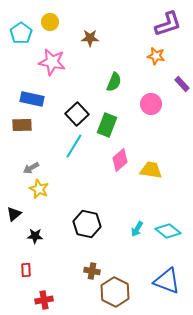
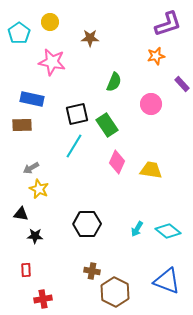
cyan pentagon: moved 2 px left
orange star: rotated 24 degrees counterclockwise
black square: rotated 30 degrees clockwise
green rectangle: rotated 55 degrees counterclockwise
pink diamond: moved 3 px left, 2 px down; rotated 25 degrees counterclockwise
black triangle: moved 7 px right; rotated 49 degrees clockwise
black hexagon: rotated 12 degrees counterclockwise
red cross: moved 1 px left, 1 px up
